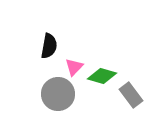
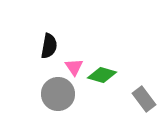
pink triangle: rotated 18 degrees counterclockwise
green diamond: moved 1 px up
gray rectangle: moved 13 px right, 4 px down
